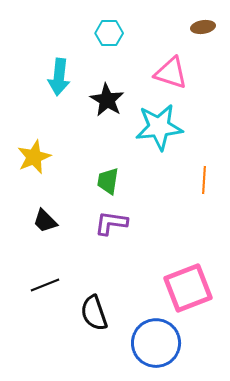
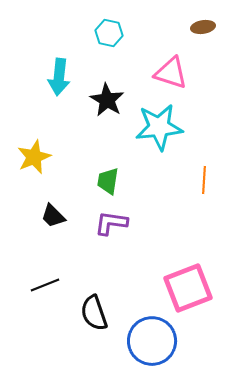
cyan hexagon: rotated 12 degrees clockwise
black trapezoid: moved 8 px right, 5 px up
blue circle: moved 4 px left, 2 px up
